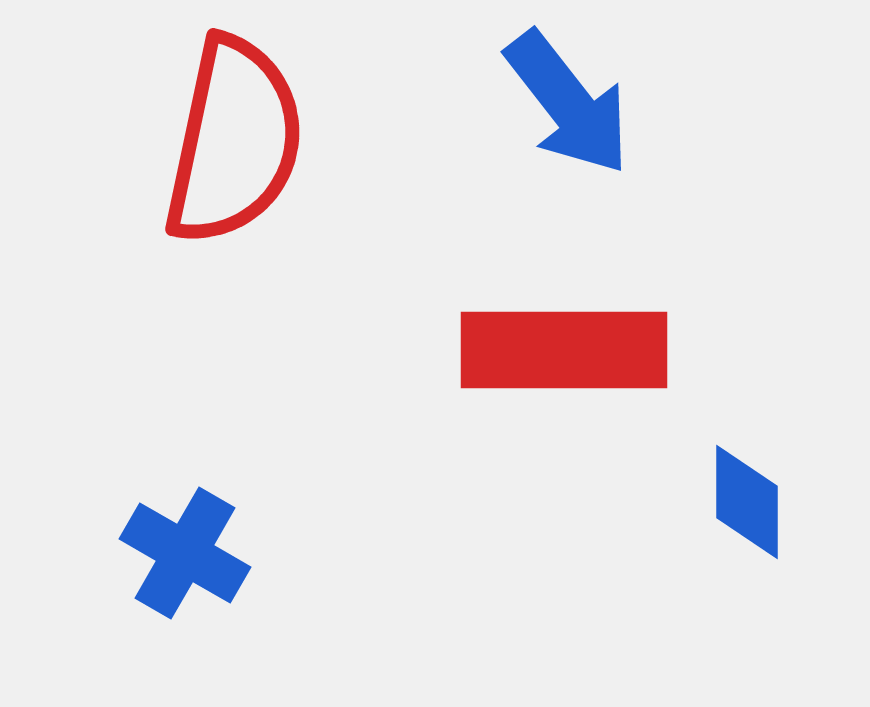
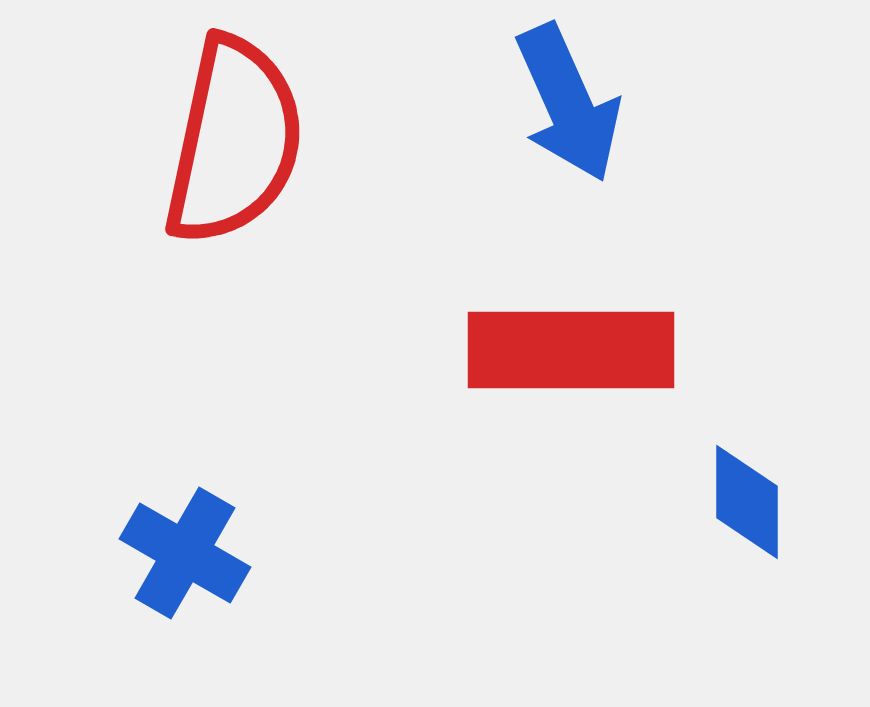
blue arrow: rotated 14 degrees clockwise
red rectangle: moved 7 px right
